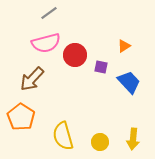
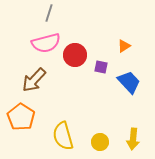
gray line: rotated 36 degrees counterclockwise
brown arrow: moved 2 px right, 1 px down
